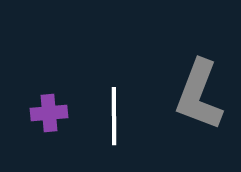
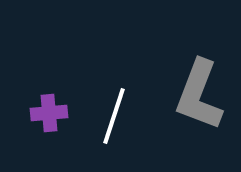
white line: rotated 18 degrees clockwise
